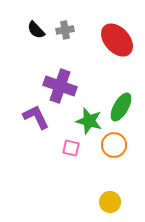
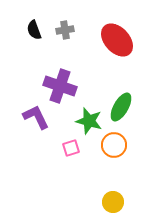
black semicircle: moved 2 px left; rotated 24 degrees clockwise
pink square: rotated 30 degrees counterclockwise
yellow circle: moved 3 px right
